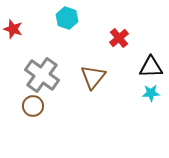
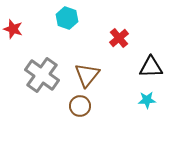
brown triangle: moved 6 px left, 2 px up
cyan star: moved 4 px left, 7 px down
brown circle: moved 47 px right
